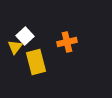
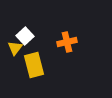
yellow triangle: moved 1 px down
yellow rectangle: moved 2 px left, 3 px down
